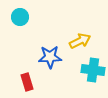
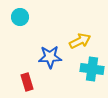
cyan cross: moved 1 px left, 1 px up
